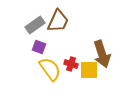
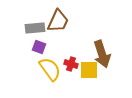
gray rectangle: moved 3 px down; rotated 30 degrees clockwise
